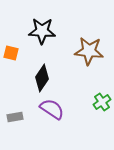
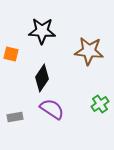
orange square: moved 1 px down
green cross: moved 2 px left, 2 px down
